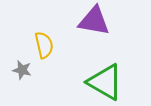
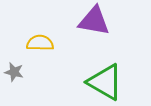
yellow semicircle: moved 4 px left, 2 px up; rotated 76 degrees counterclockwise
gray star: moved 8 px left, 2 px down
